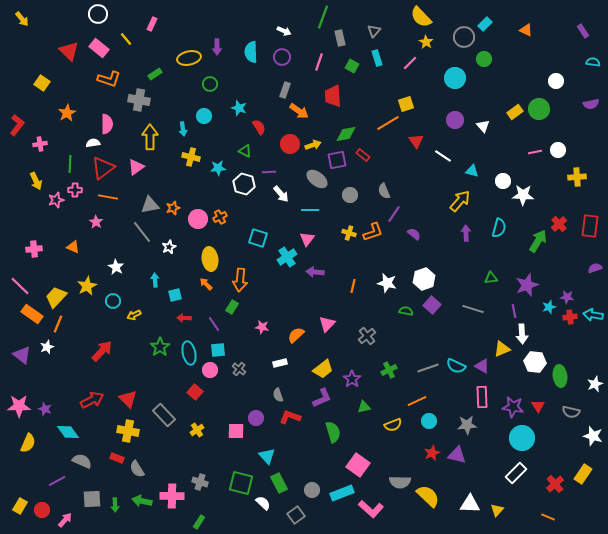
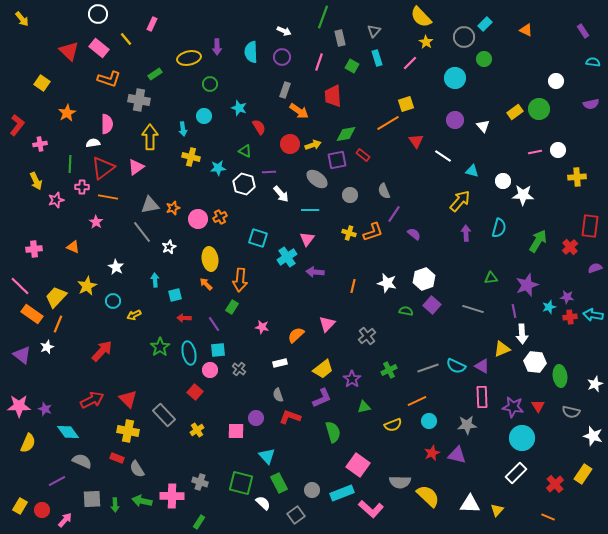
pink cross at (75, 190): moved 7 px right, 3 px up
red cross at (559, 224): moved 11 px right, 23 px down
